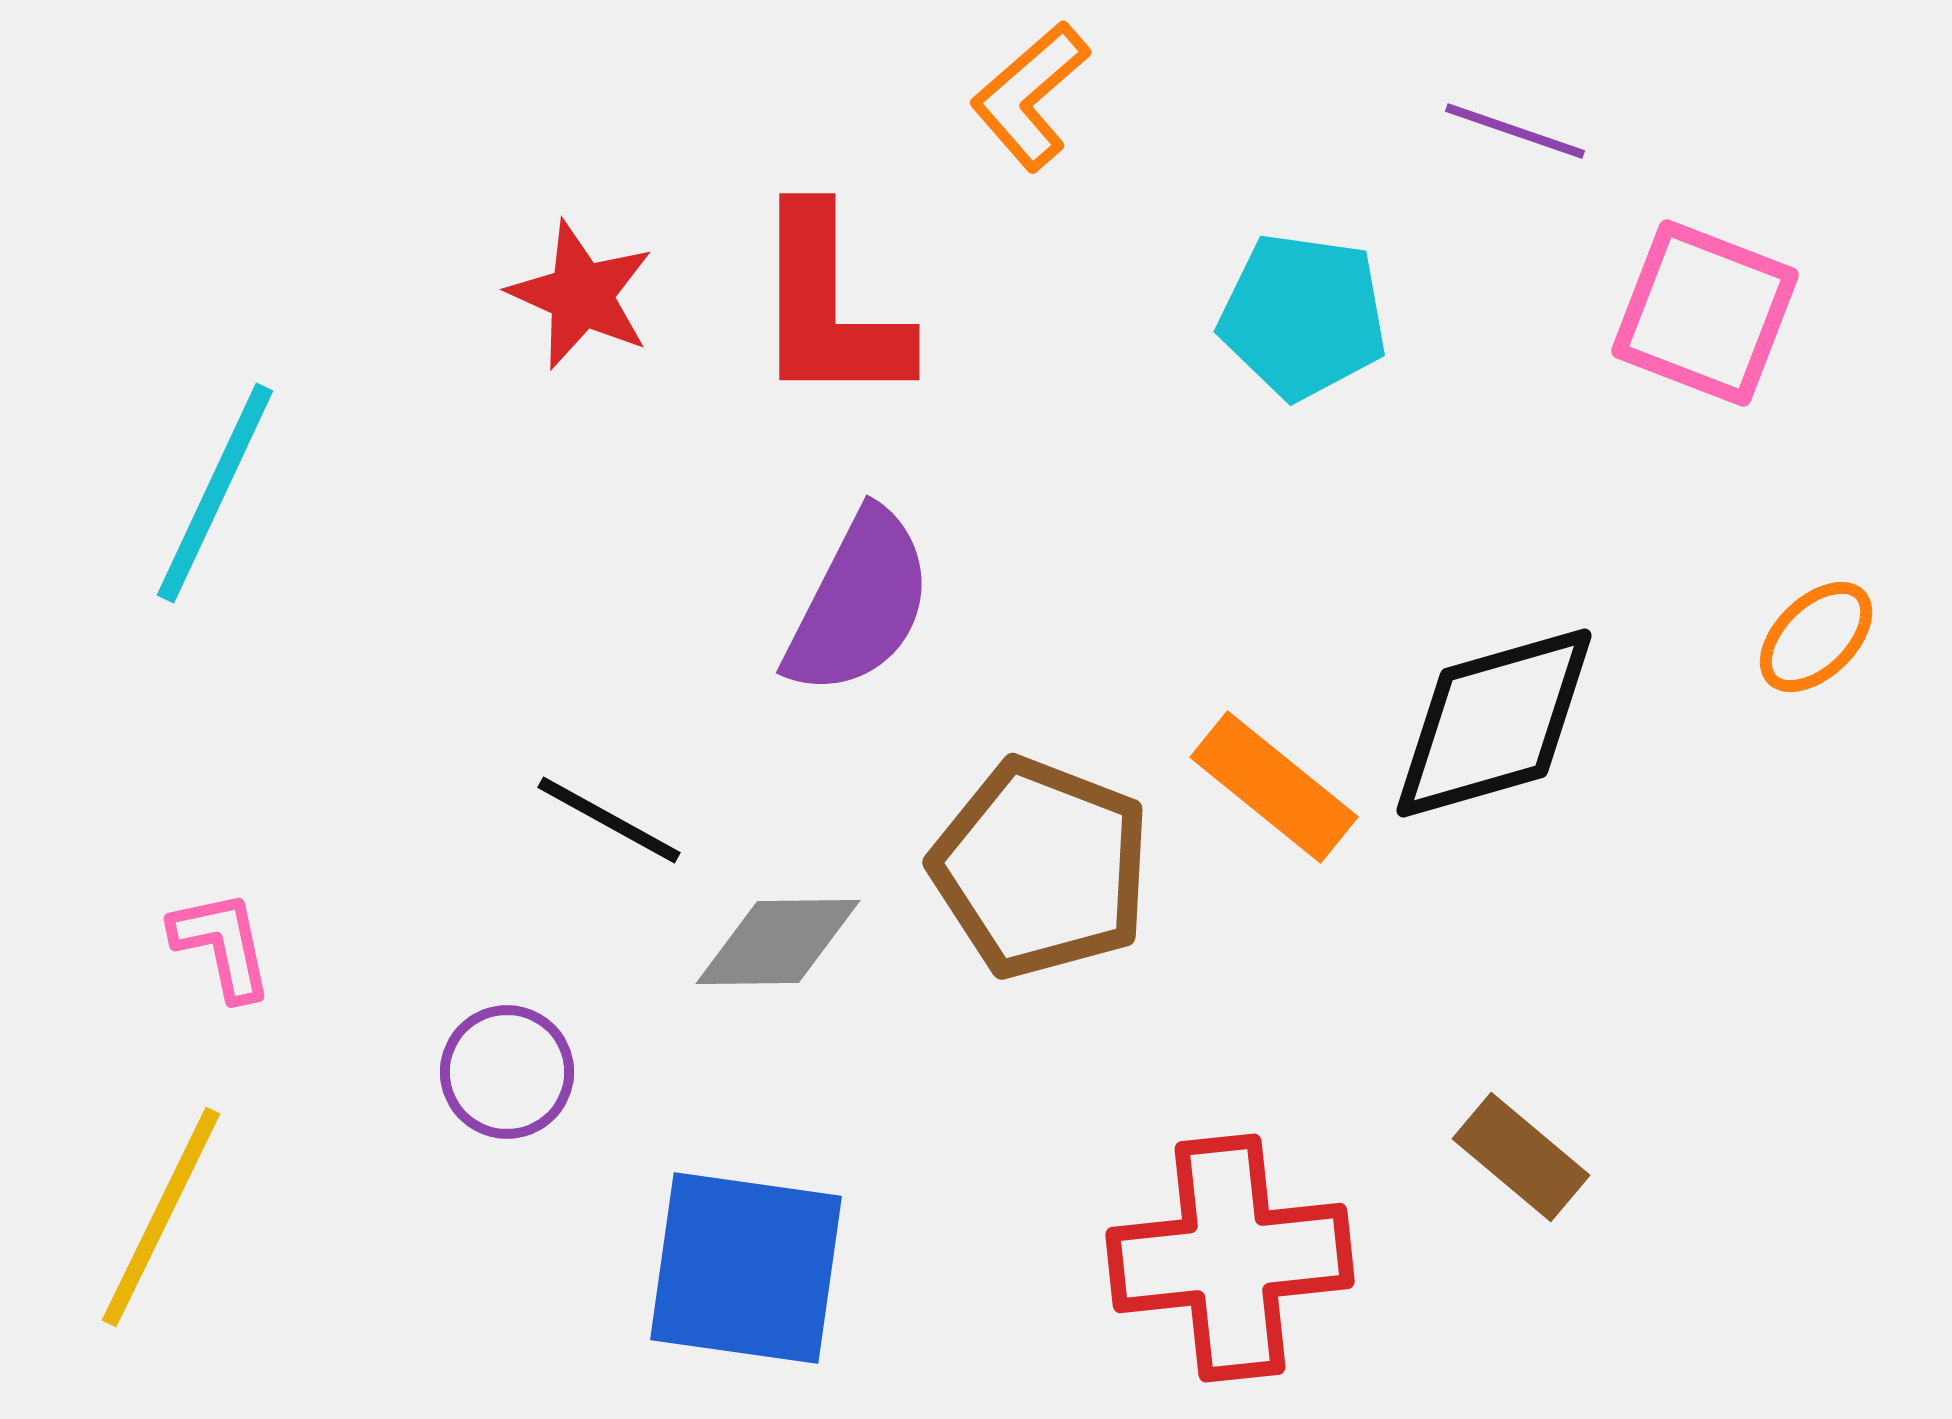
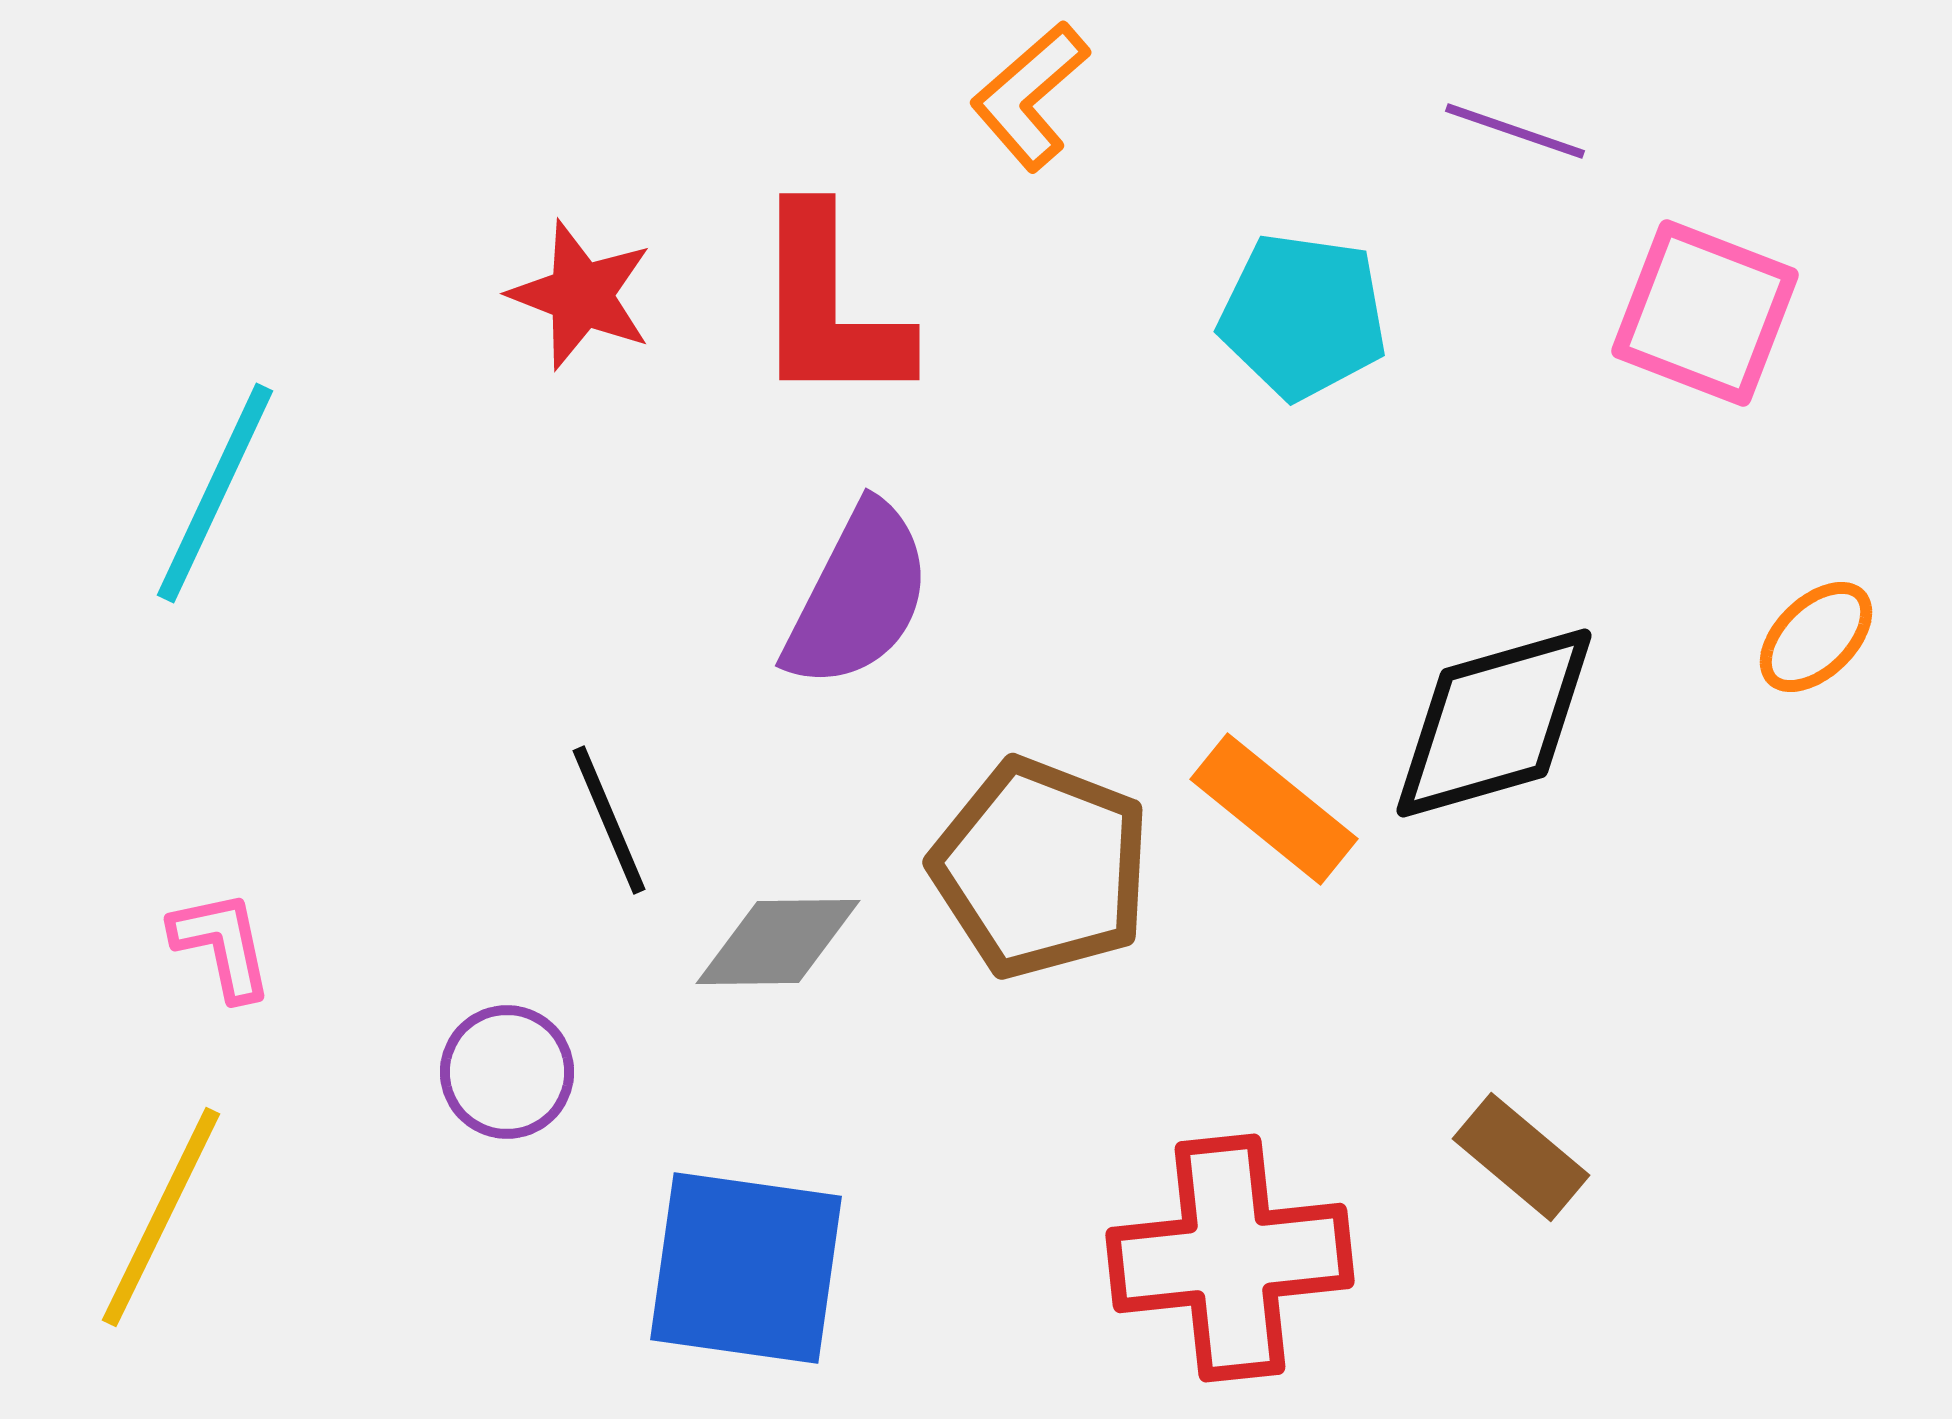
red star: rotated 3 degrees counterclockwise
purple semicircle: moved 1 px left, 7 px up
orange rectangle: moved 22 px down
black line: rotated 38 degrees clockwise
